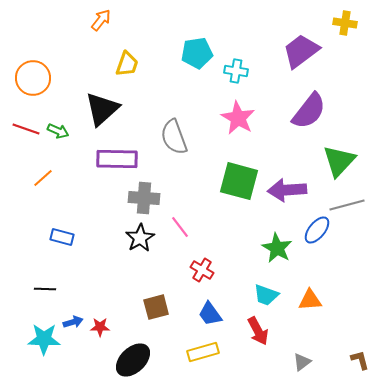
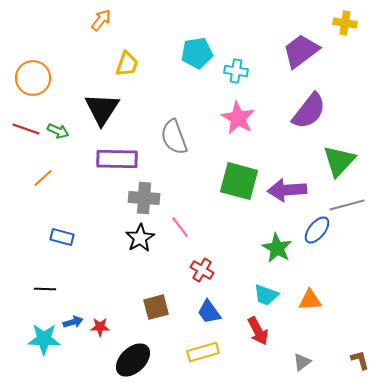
black triangle: rotated 15 degrees counterclockwise
blue trapezoid: moved 1 px left, 2 px up
